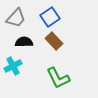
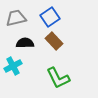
gray trapezoid: rotated 145 degrees counterclockwise
black semicircle: moved 1 px right, 1 px down
